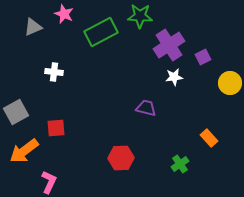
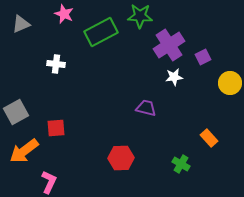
gray triangle: moved 12 px left, 3 px up
white cross: moved 2 px right, 8 px up
green cross: moved 1 px right; rotated 24 degrees counterclockwise
